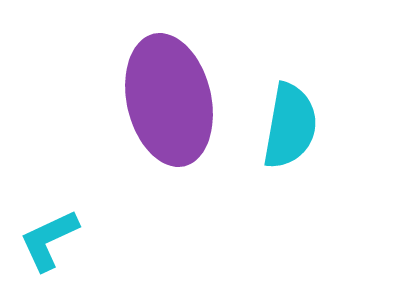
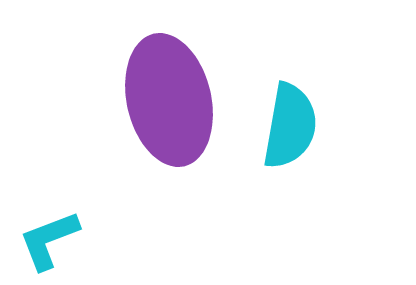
cyan L-shape: rotated 4 degrees clockwise
